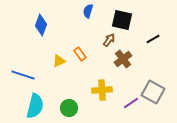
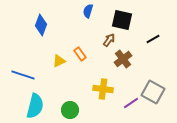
yellow cross: moved 1 px right, 1 px up; rotated 12 degrees clockwise
green circle: moved 1 px right, 2 px down
